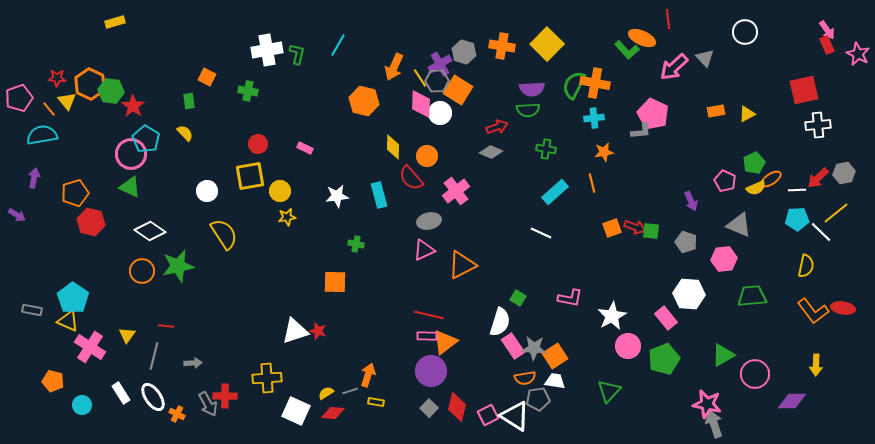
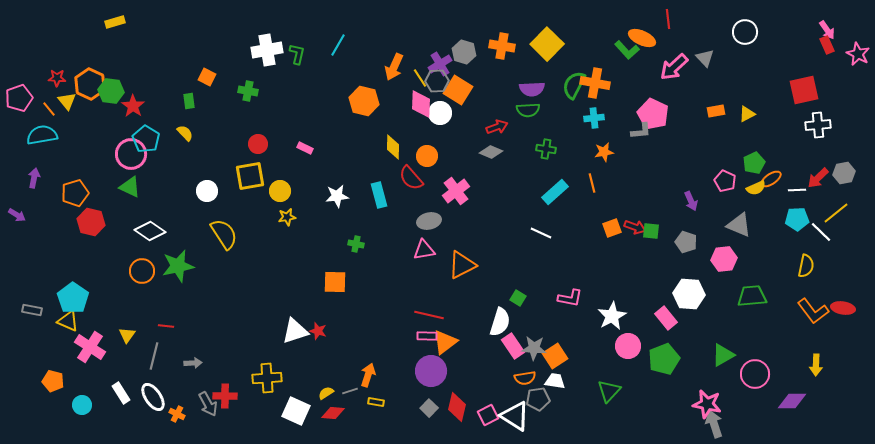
pink triangle at (424, 250): rotated 15 degrees clockwise
